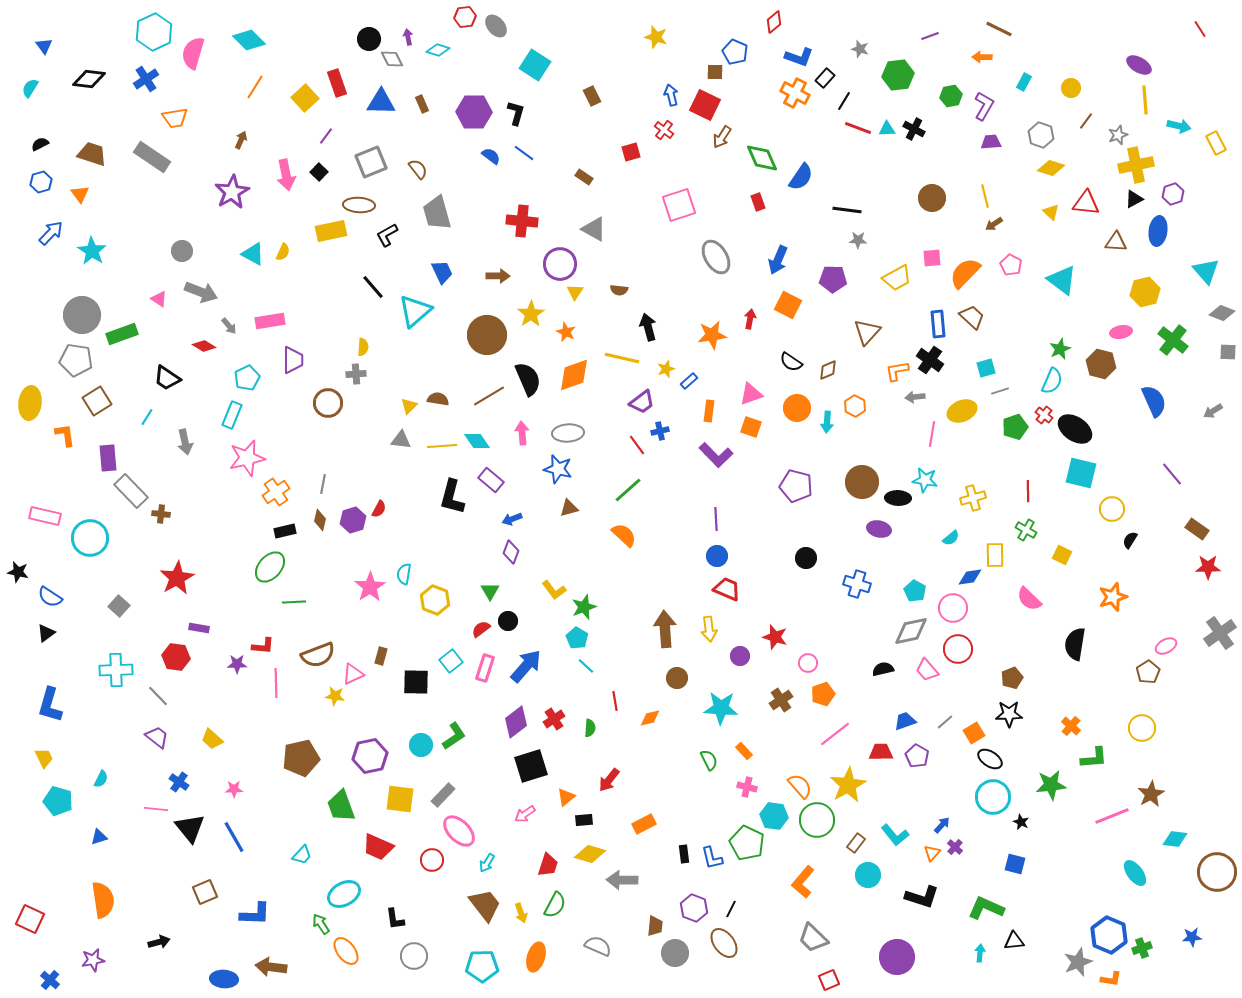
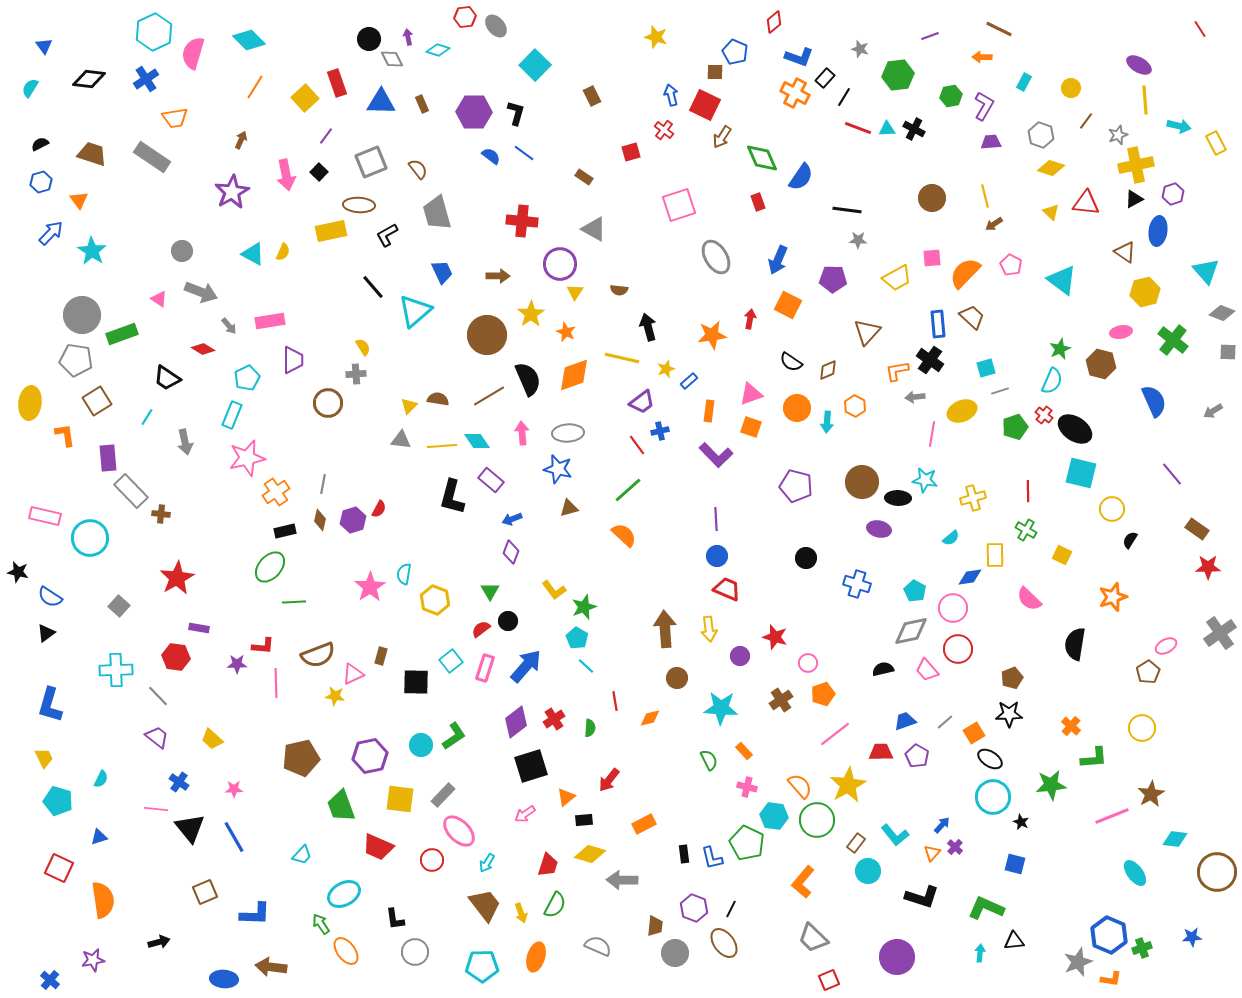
cyan square at (535, 65): rotated 12 degrees clockwise
black line at (844, 101): moved 4 px up
orange triangle at (80, 194): moved 1 px left, 6 px down
brown triangle at (1116, 242): moved 9 px right, 10 px down; rotated 30 degrees clockwise
red diamond at (204, 346): moved 1 px left, 3 px down
yellow semicircle at (363, 347): rotated 36 degrees counterclockwise
cyan circle at (868, 875): moved 4 px up
red square at (30, 919): moved 29 px right, 51 px up
gray circle at (414, 956): moved 1 px right, 4 px up
